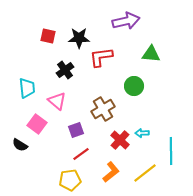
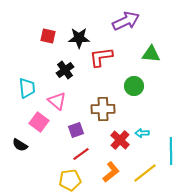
purple arrow: rotated 12 degrees counterclockwise
brown cross: rotated 30 degrees clockwise
pink square: moved 2 px right, 2 px up
